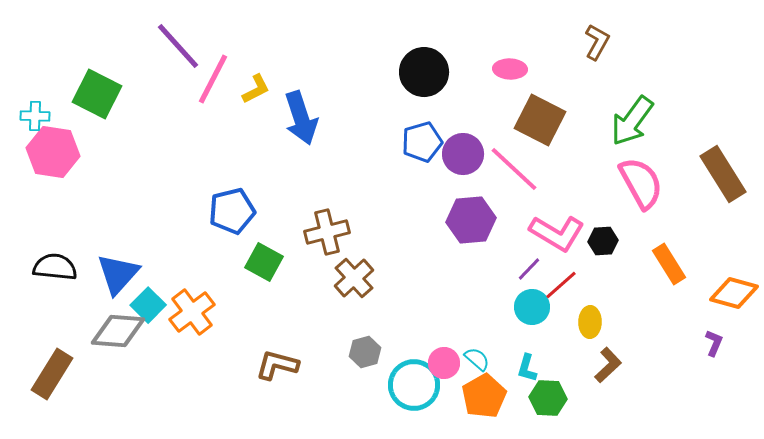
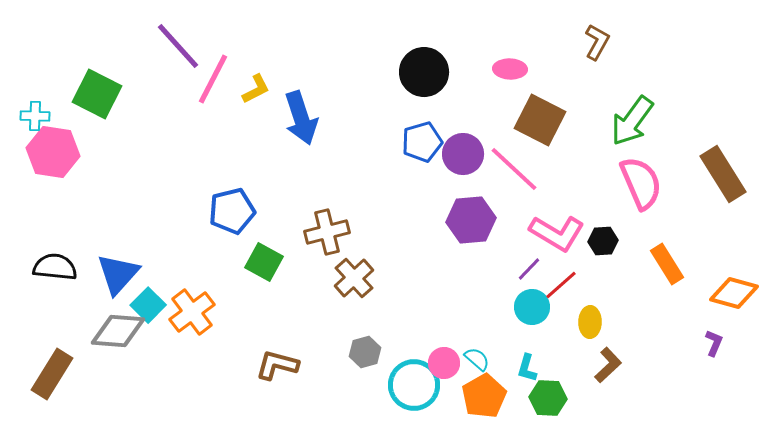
pink semicircle at (641, 183): rotated 6 degrees clockwise
orange rectangle at (669, 264): moved 2 px left
